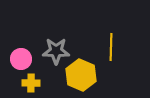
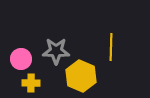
yellow hexagon: moved 1 px down
